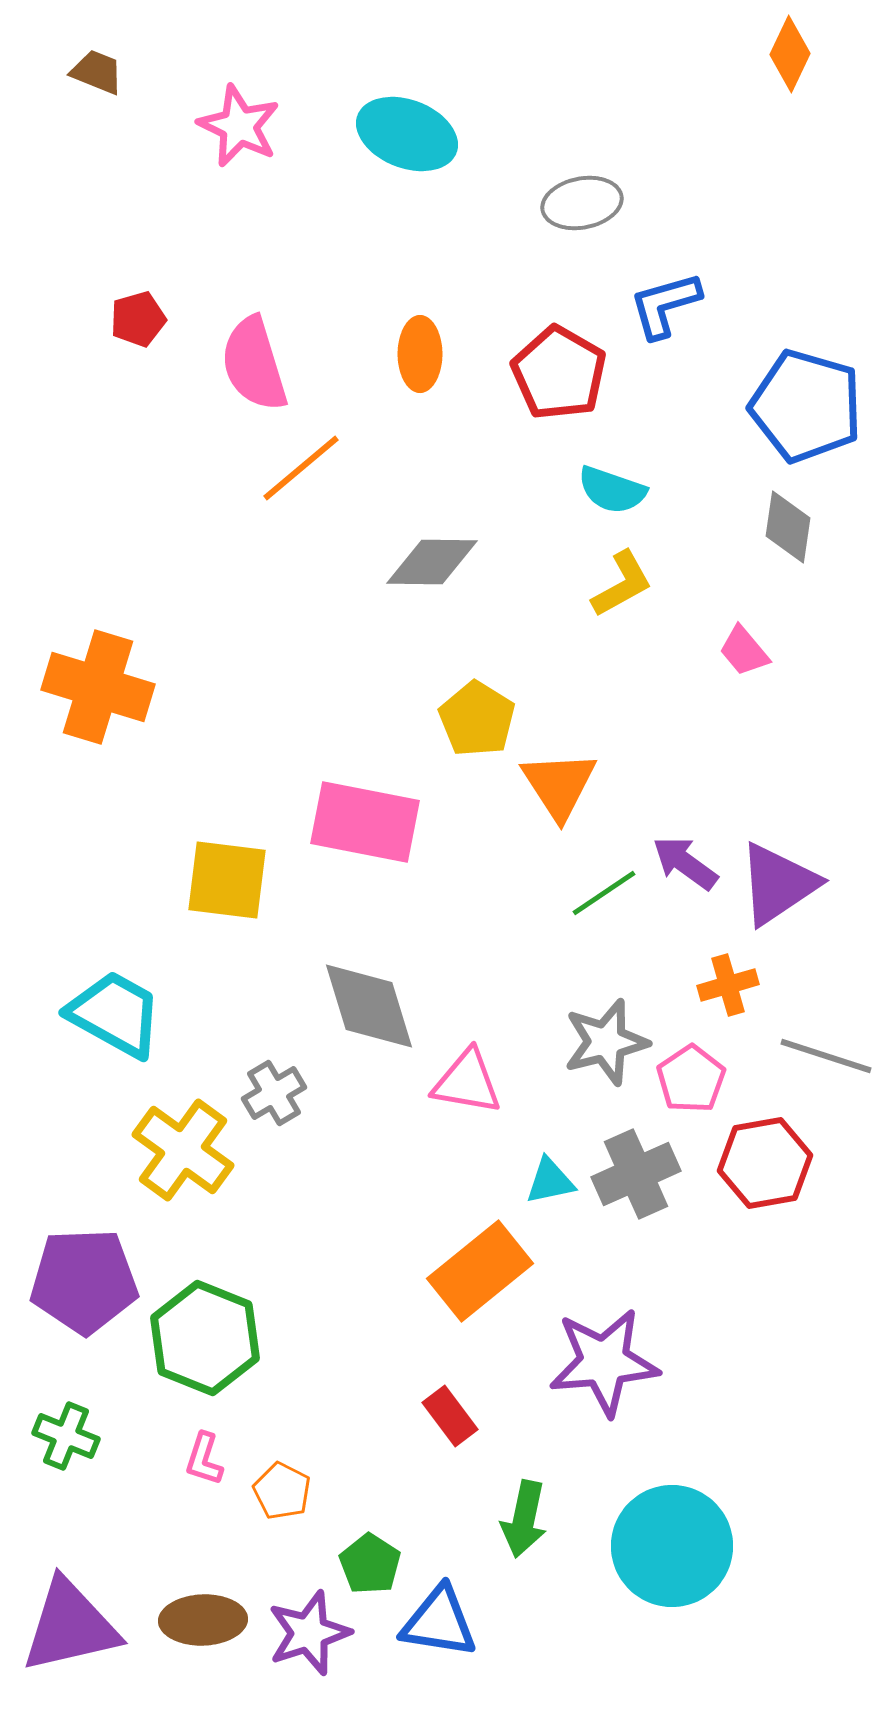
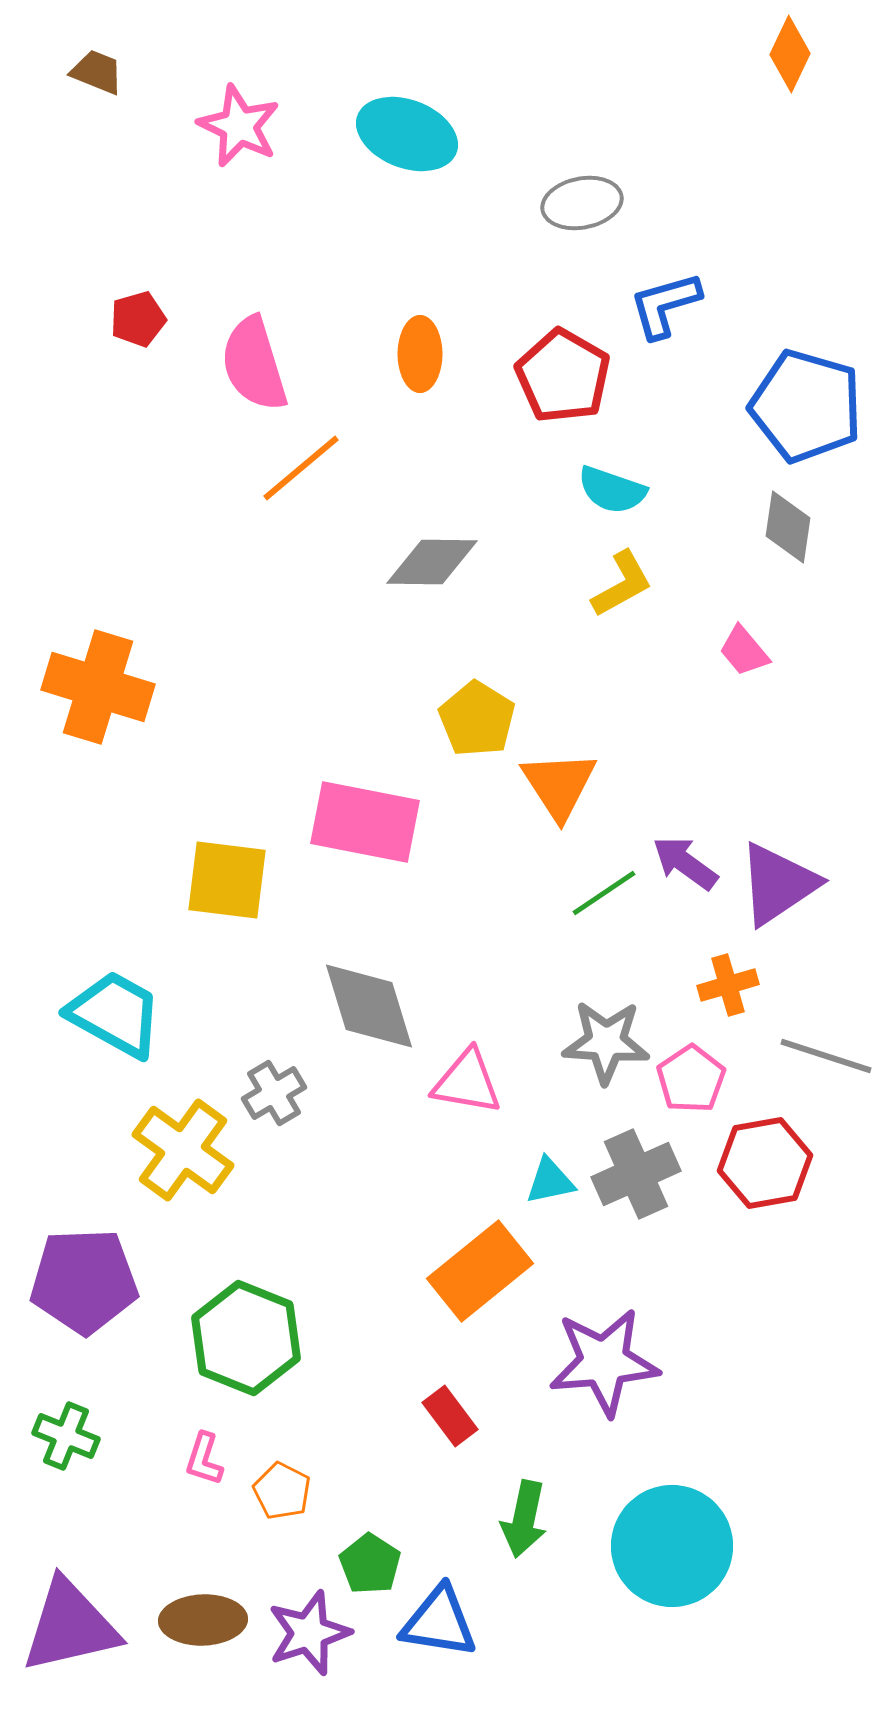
red pentagon at (559, 373): moved 4 px right, 3 px down
gray star at (606, 1042): rotated 18 degrees clockwise
green hexagon at (205, 1338): moved 41 px right
